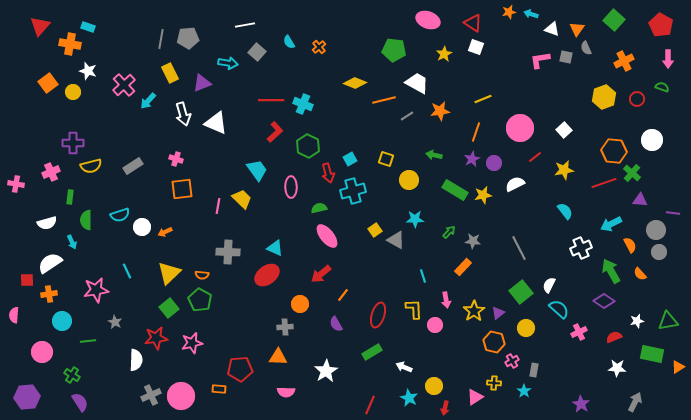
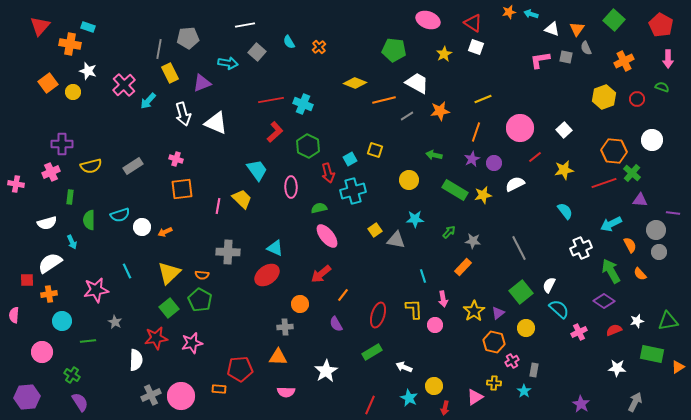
gray line at (161, 39): moved 2 px left, 10 px down
red line at (271, 100): rotated 10 degrees counterclockwise
purple cross at (73, 143): moved 11 px left, 1 px down
yellow square at (386, 159): moved 11 px left, 9 px up
green semicircle at (86, 220): moved 3 px right
gray triangle at (396, 240): rotated 18 degrees counterclockwise
pink arrow at (446, 300): moved 3 px left, 1 px up
red semicircle at (614, 337): moved 7 px up
